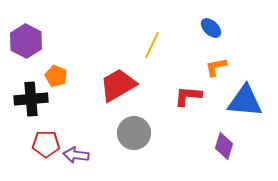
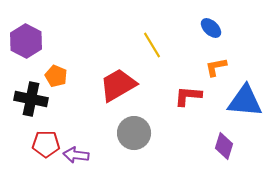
yellow line: rotated 56 degrees counterclockwise
black cross: rotated 16 degrees clockwise
